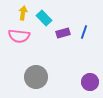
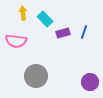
yellow arrow: rotated 16 degrees counterclockwise
cyan rectangle: moved 1 px right, 1 px down
pink semicircle: moved 3 px left, 5 px down
gray circle: moved 1 px up
